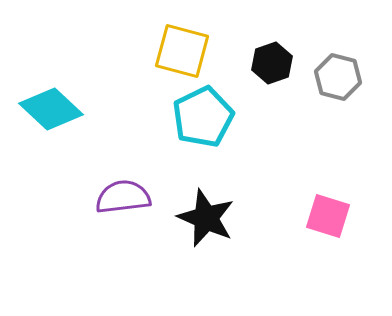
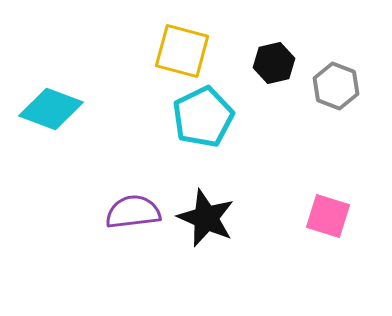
black hexagon: moved 2 px right; rotated 6 degrees clockwise
gray hexagon: moved 2 px left, 9 px down; rotated 6 degrees clockwise
cyan diamond: rotated 22 degrees counterclockwise
purple semicircle: moved 10 px right, 15 px down
